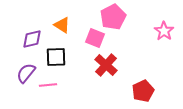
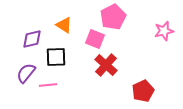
orange triangle: moved 2 px right
pink star: rotated 24 degrees clockwise
pink square: moved 1 px down
